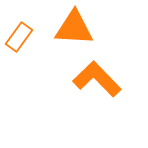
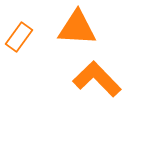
orange triangle: moved 3 px right
